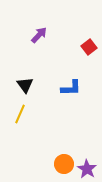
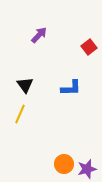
purple star: rotated 24 degrees clockwise
